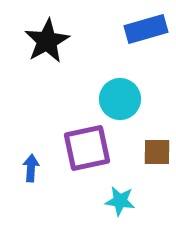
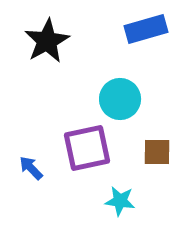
blue arrow: rotated 48 degrees counterclockwise
